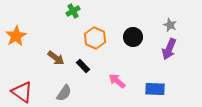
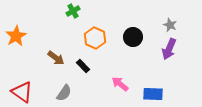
pink arrow: moved 3 px right, 3 px down
blue rectangle: moved 2 px left, 5 px down
